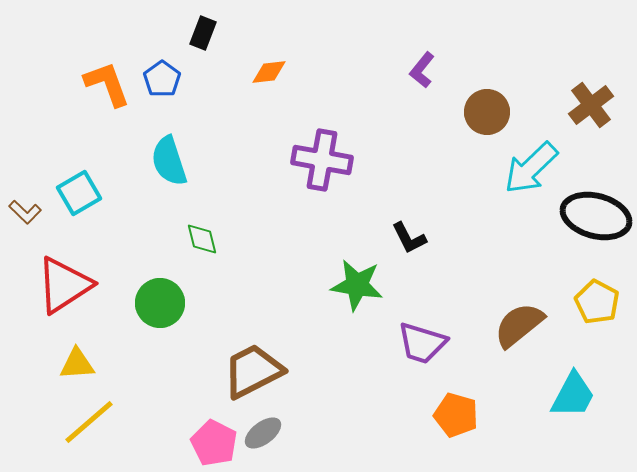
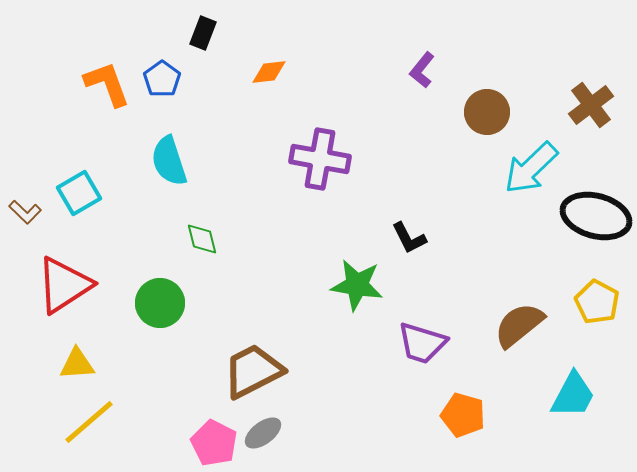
purple cross: moved 2 px left, 1 px up
orange pentagon: moved 7 px right
